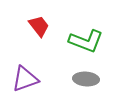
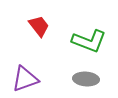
green L-shape: moved 3 px right
